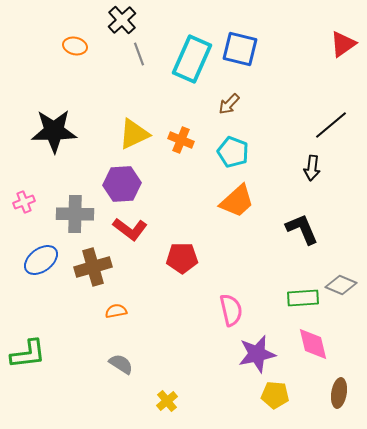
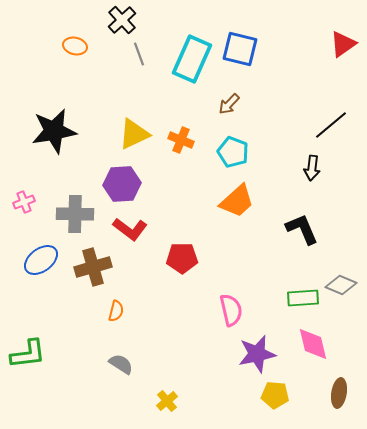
black star: rotated 9 degrees counterclockwise
orange semicircle: rotated 115 degrees clockwise
